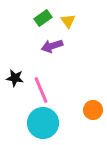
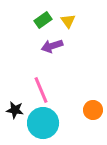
green rectangle: moved 2 px down
black star: moved 32 px down
